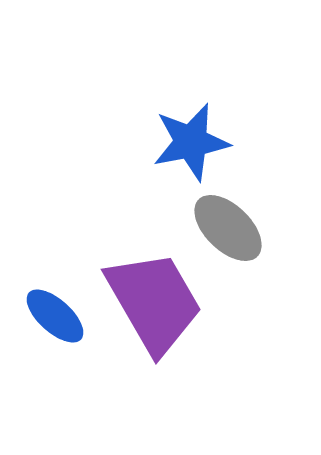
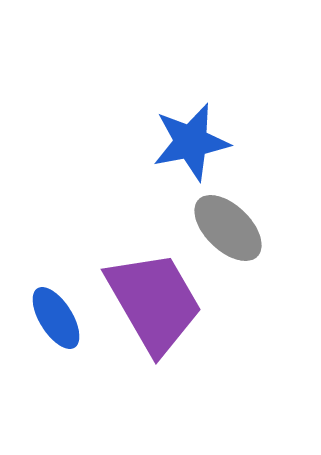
blue ellipse: moved 1 px right, 2 px down; rotated 16 degrees clockwise
